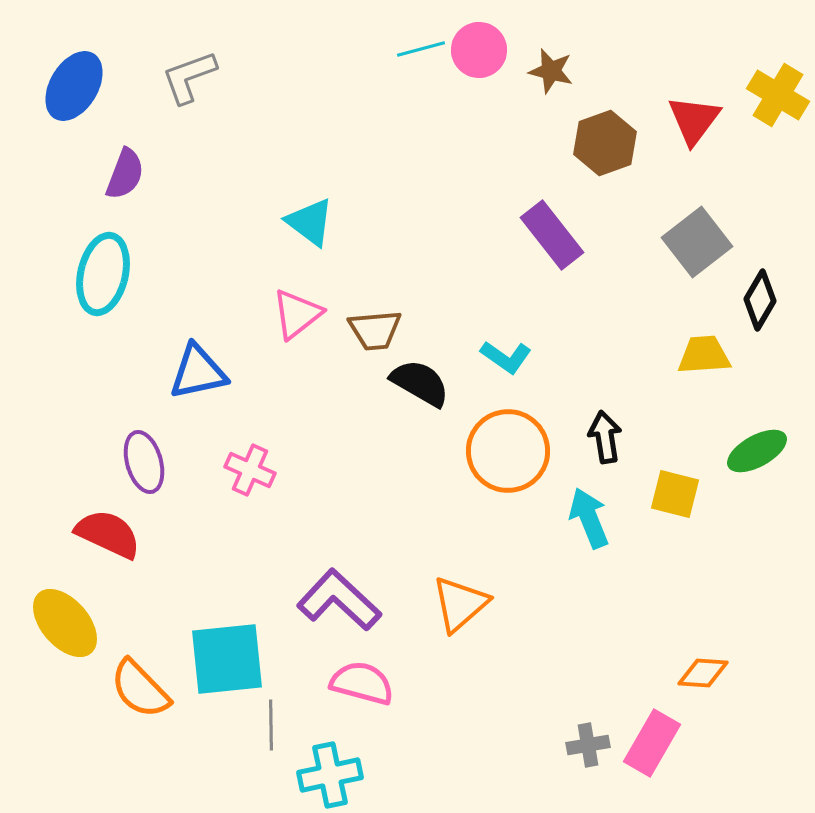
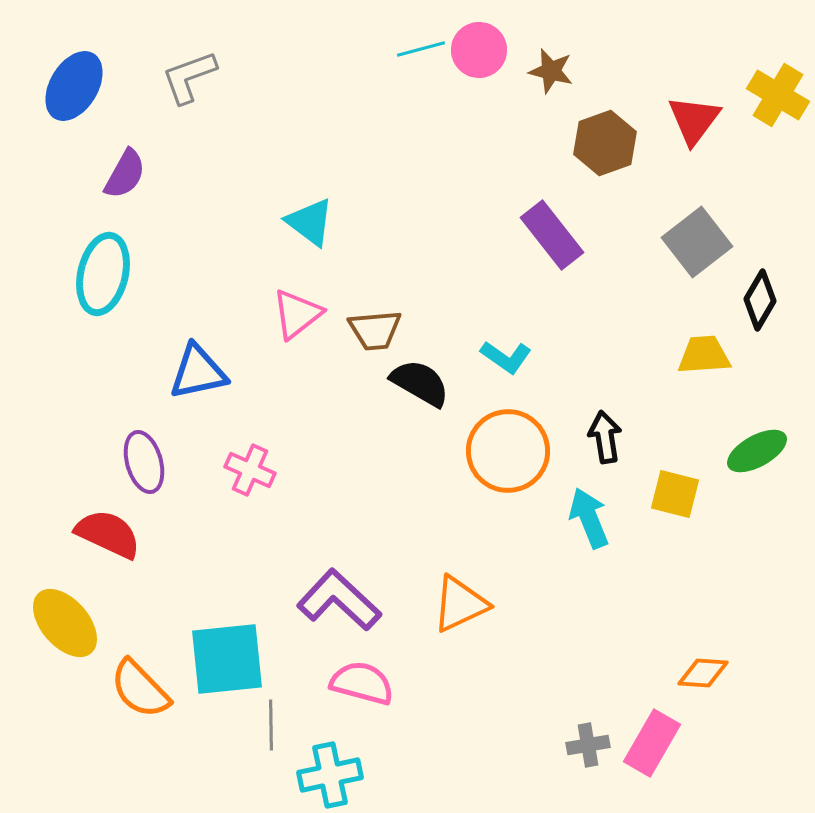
purple semicircle: rotated 8 degrees clockwise
orange triangle: rotated 16 degrees clockwise
